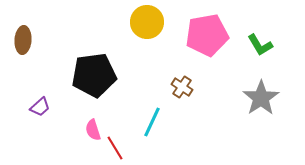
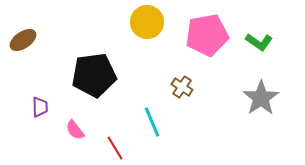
brown ellipse: rotated 52 degrees clockwise
green L-shape: moved 1 px left, 3 px up; rotated 24 degrees counterclockwise
purple trapezoid: rotated 50 degrees counterclockwise
cyan line: rotated 48 degrees counterclockwise
pink semicircle: moved 18 px left; rotated 20 degrees counterclockwise
